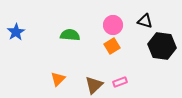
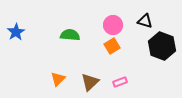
black hexagon: rotated 12 degrees clockwise
brown triangle: moved 4 px left, 3 px up
